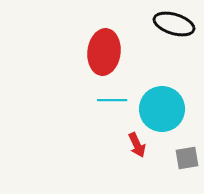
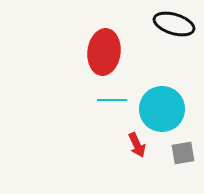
gray square: moved 4 px left, 5 px up
